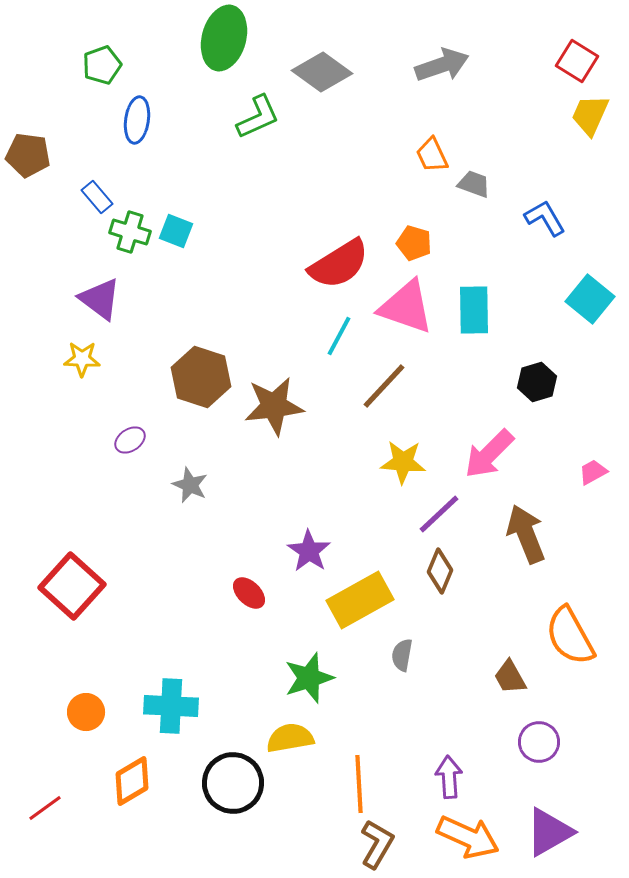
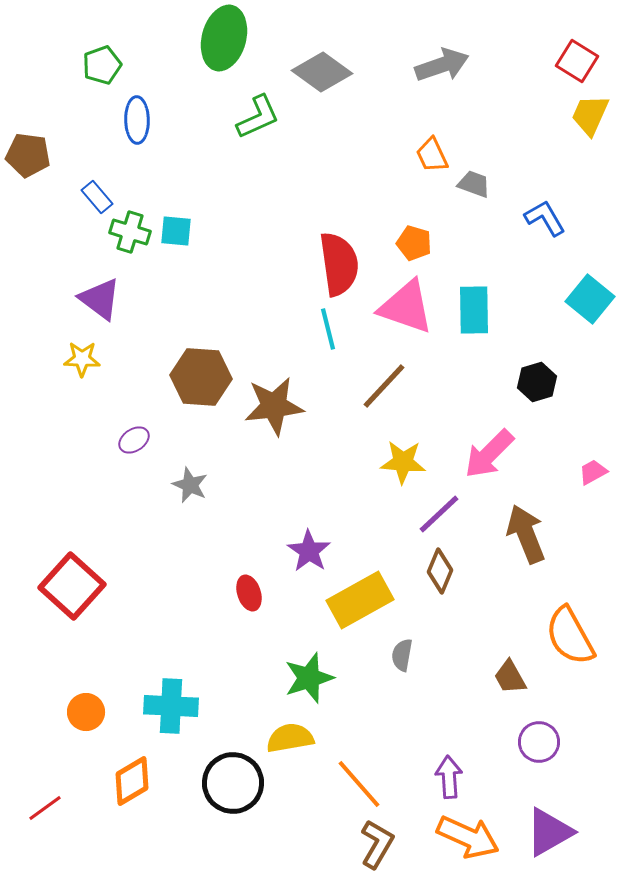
blue ellipse at (137, 120): rotated 9 degrees counterclockwise
cyan square at (176, 231): rotated 16 degrees counterclockwise
red semicircle at (339, 264): rotated 66 degrees counterclockwise
cyan line at (339, 336): moved 11 px left, 7 px up; rotated 42 degrees counterclockwise
brown hexagon at (201, 377): rotated 14 degrees counterclockwise
purple ellipse at (130, 440): moved 4 px right
red ellipse at (249, 593): rotated 28 degrees clockwise
orange line at (359, 784): rotated 38 degrees counterclockwise
